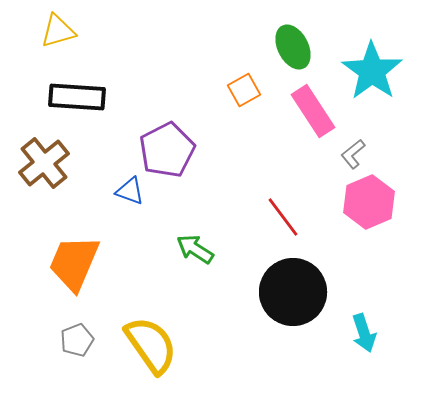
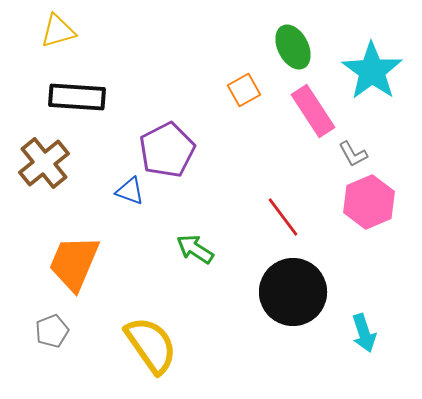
gray L-shape: rotated 80 degrees counterclockwise
gray pentagon: moved 25 px left, 9 px up
